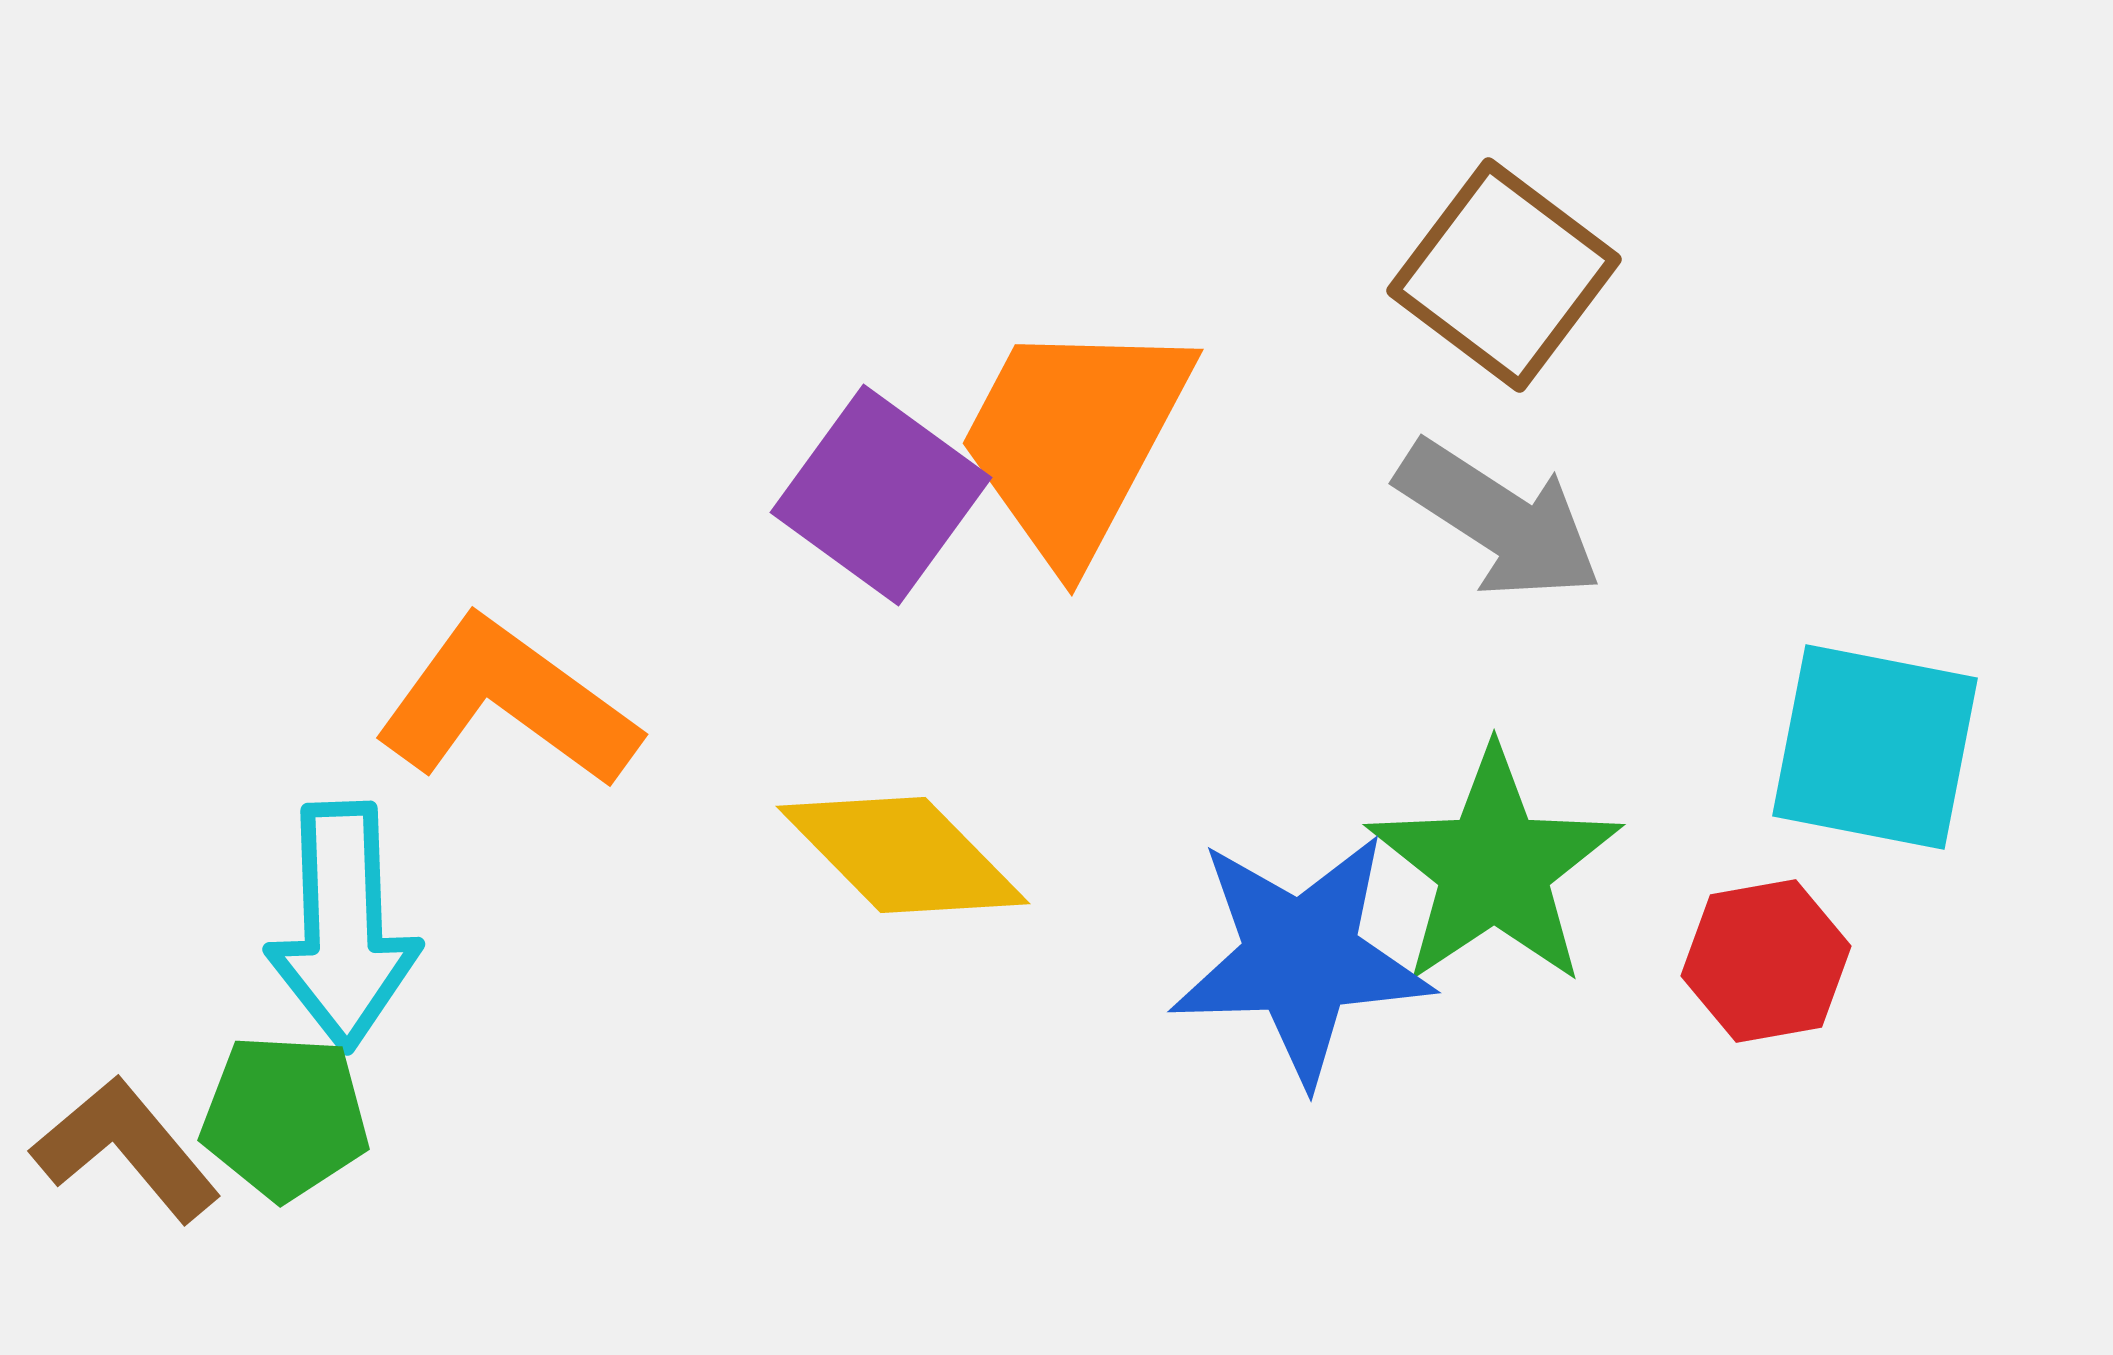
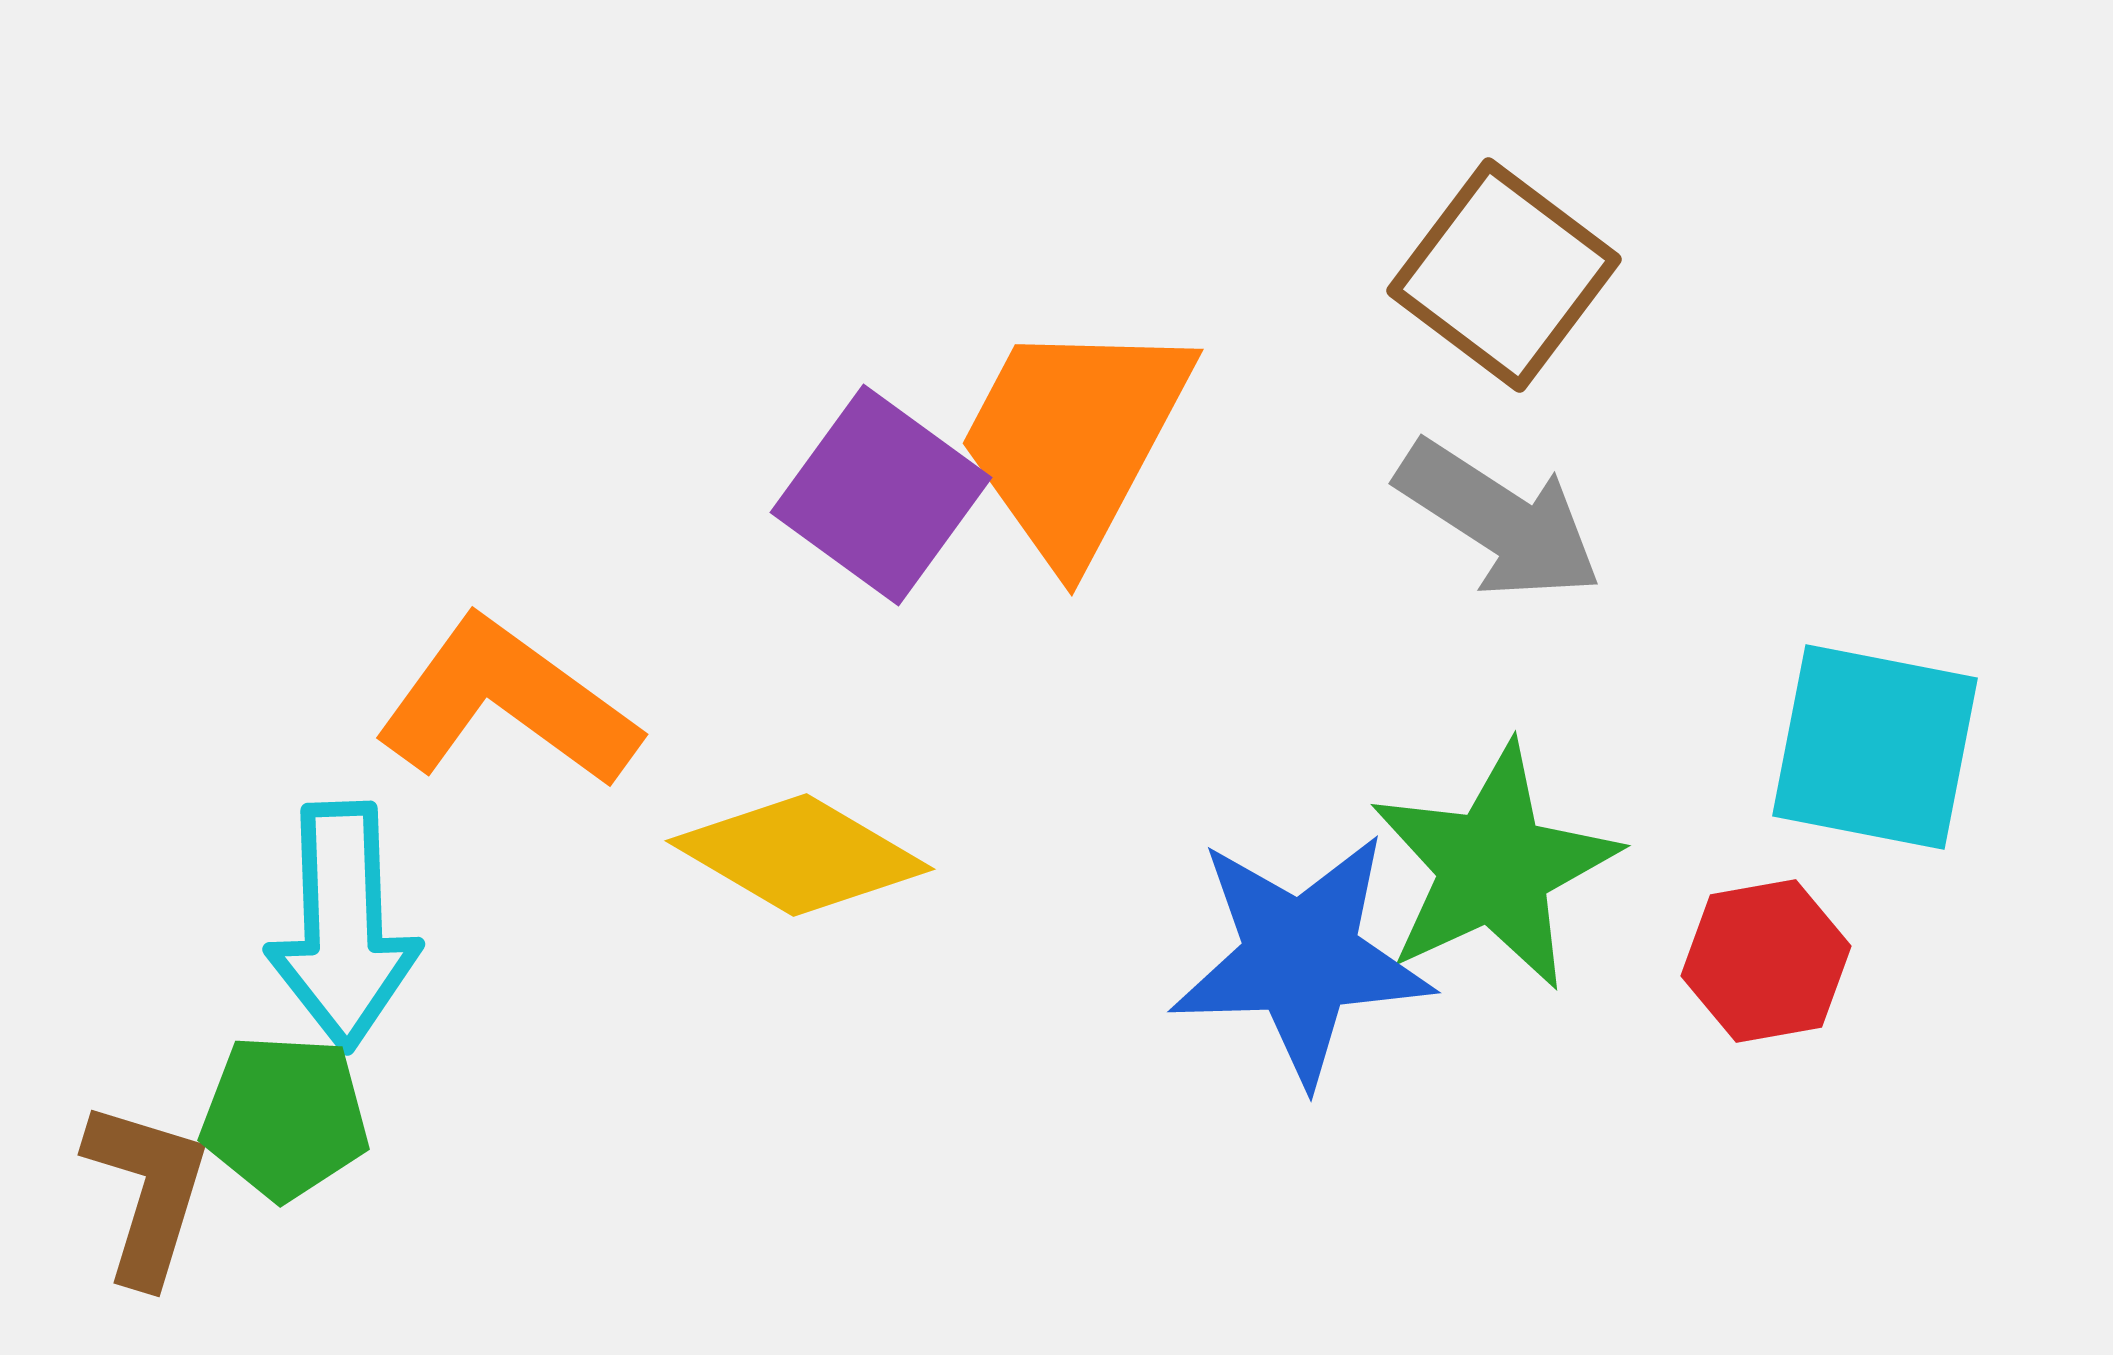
yellow diamond: moved 103 px left; rotated 15 degrees counterclockwise
green star: rotated 9 degrees clockwise
brown L-shape: moved 21 px right, 43 px down; rotated 57 degrees clockwise
